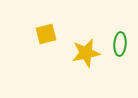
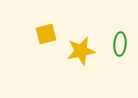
yellow star: moved 5 px left, 2 px up
